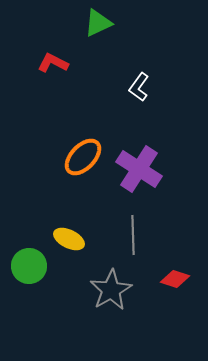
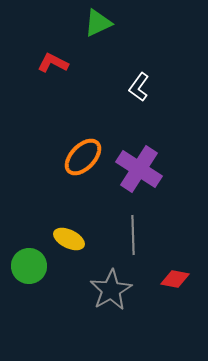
red diamond: rotated 8 degrees counterclockwise
